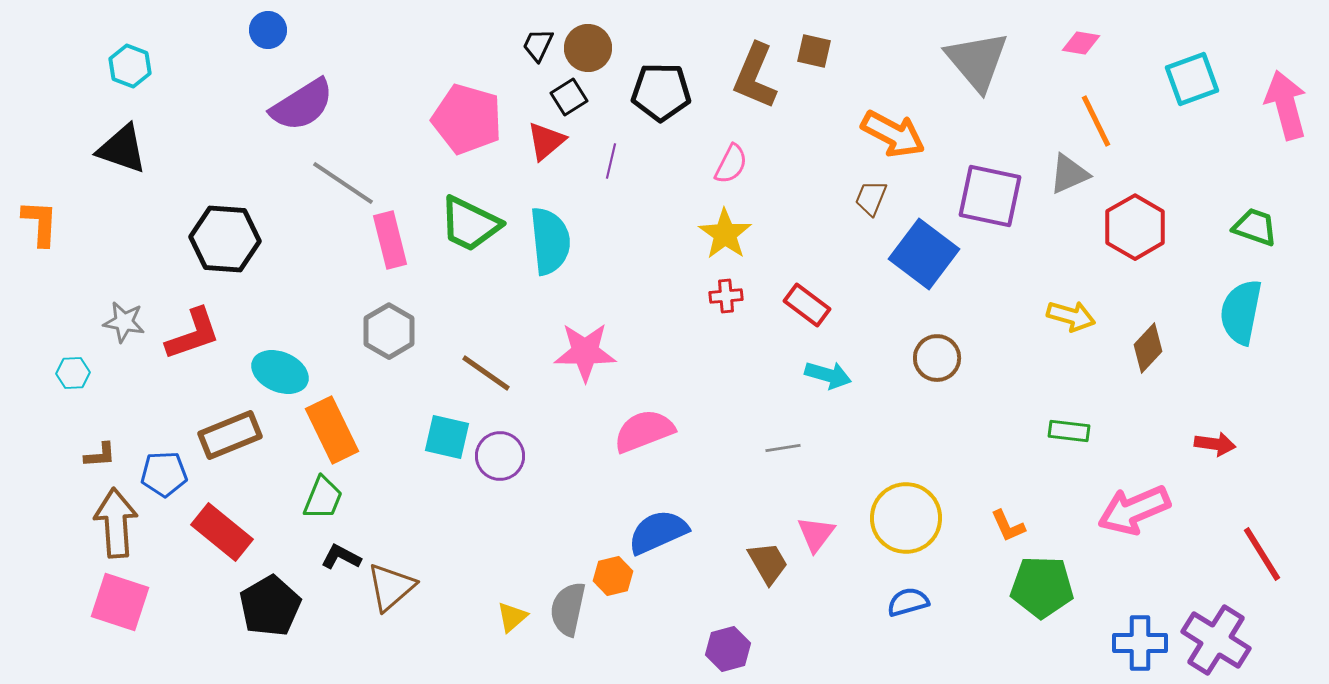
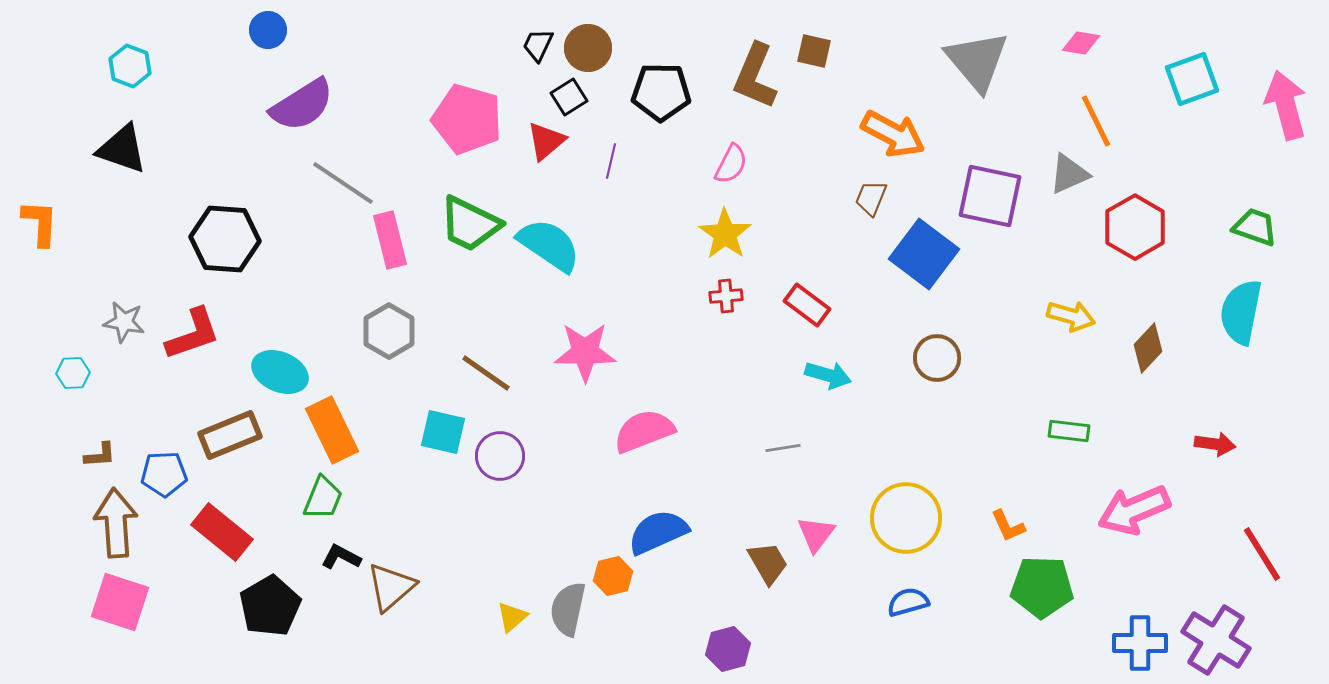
cyan semicircle at (550, 241): moved 1 px left, 4 px down; rotated 50 degrees counterclockwise
cyan square at (447, 437): moved 4 px left, 5 px up
